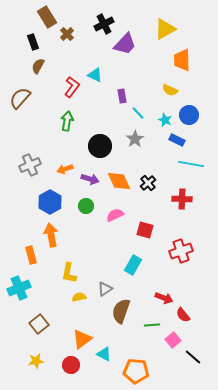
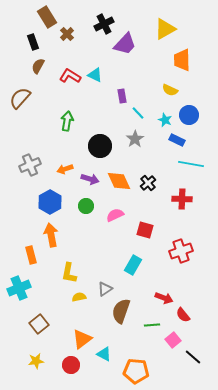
red L-shape at (72, 87): moved 2 px left, 11 px up; rotated 95 degrees counterclockwise
